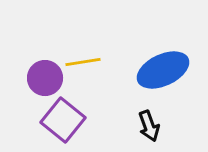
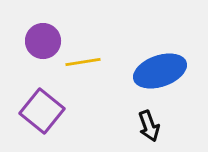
blue ellipse: moved 3 px left, 1 px down; rotated 6 degrees clockwise
purple circle: moved 2 px left, 37 px up
purple square: moved 21 px left, 9 px up
